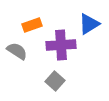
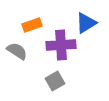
blue triangle: moved 3 px left, 1 px up
gray square: rotated 18 degrees clockwise
